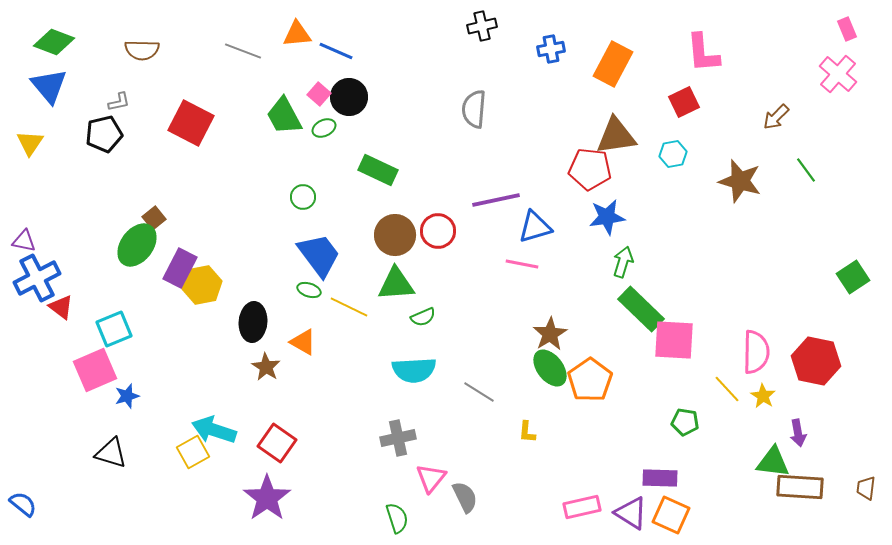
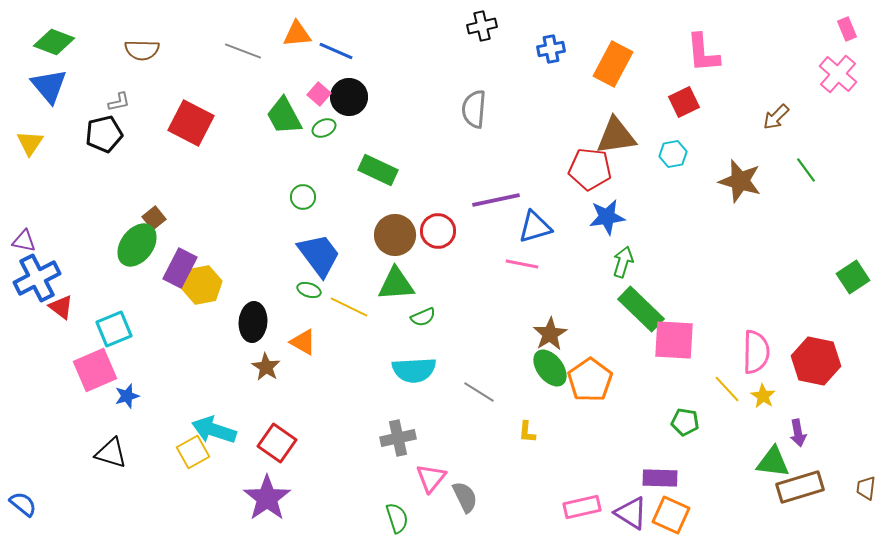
brown rectangle at (800, 487): rotated 21 degrees counterclockwise
